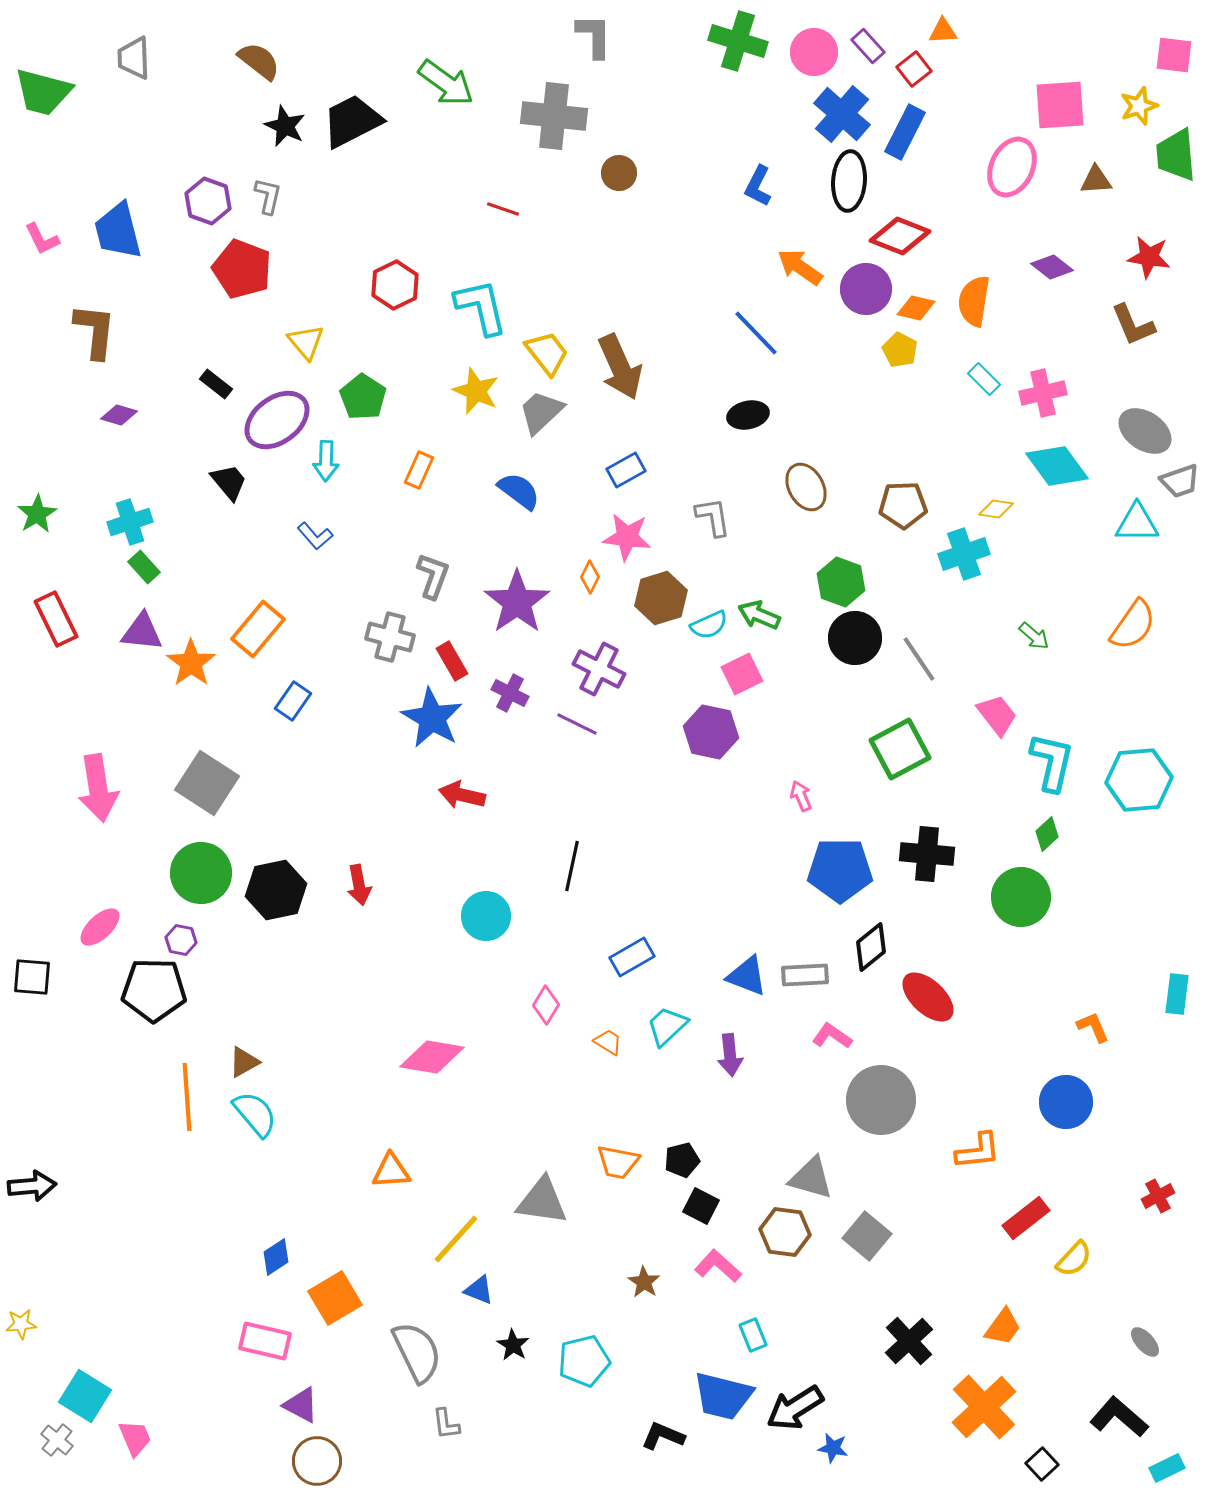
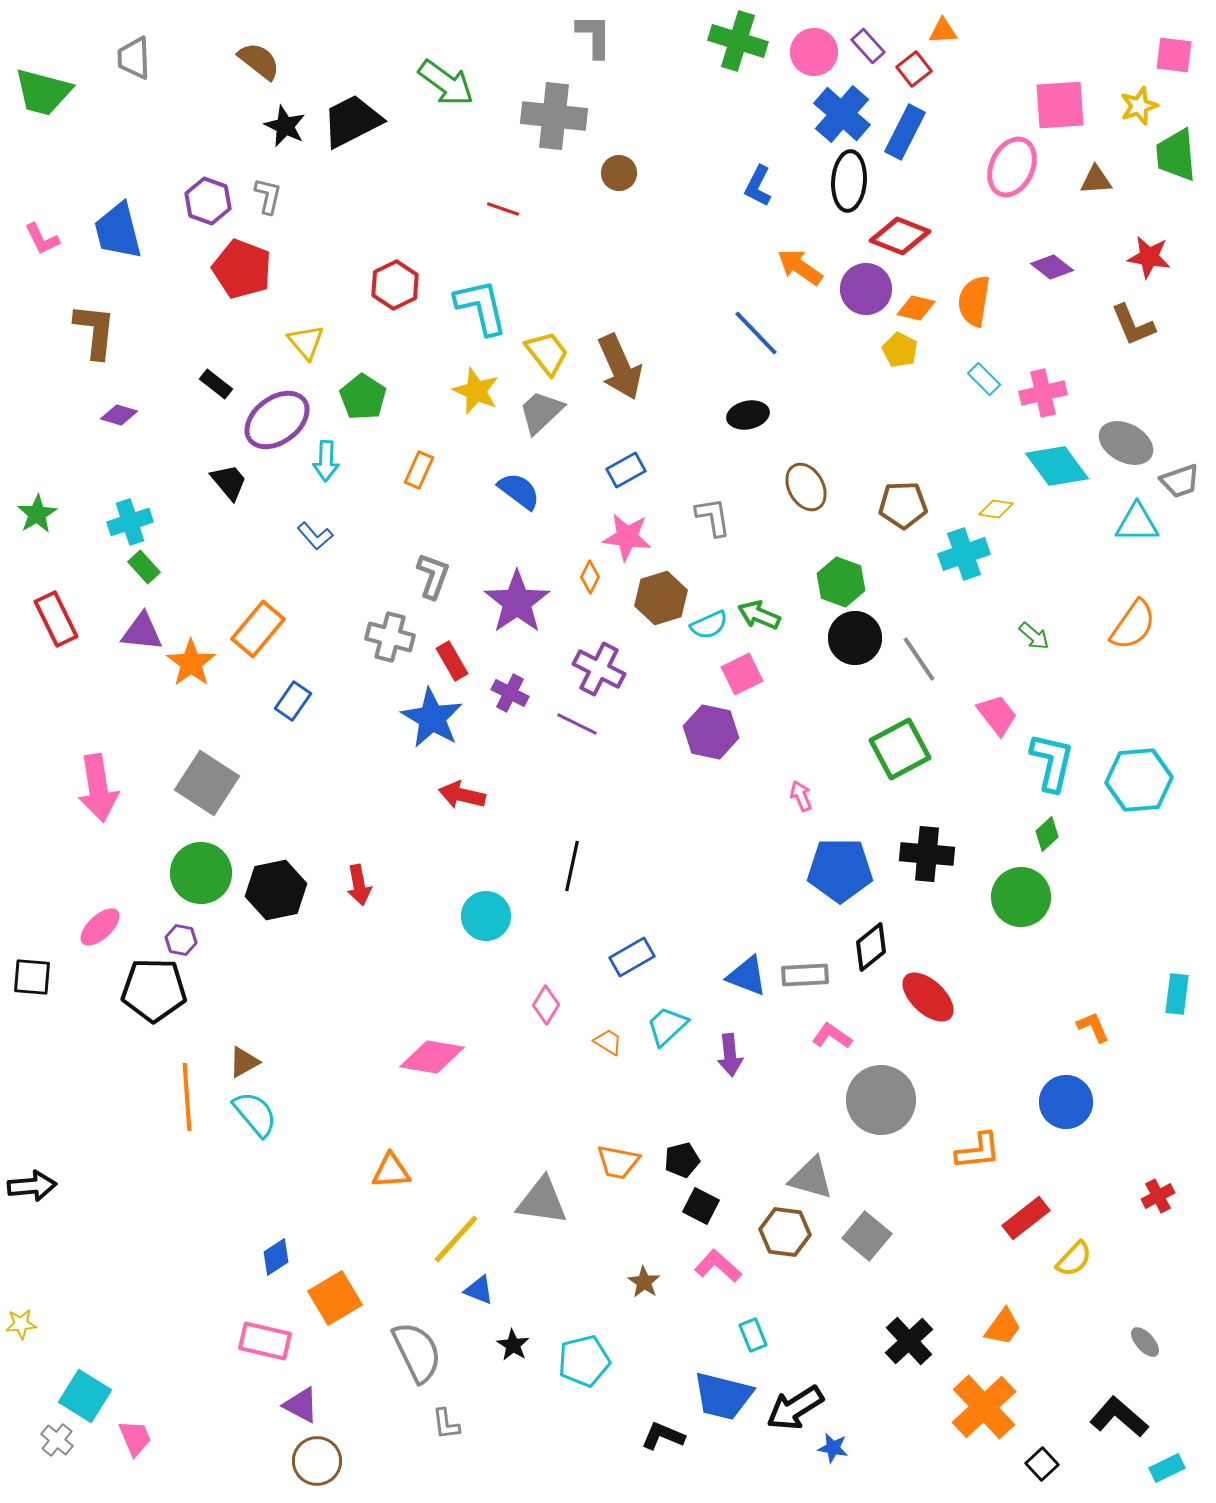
gray ellipse at (1145, 431): moved 19 px left, 12 px down; rotated 6 degrees counterclockwise
